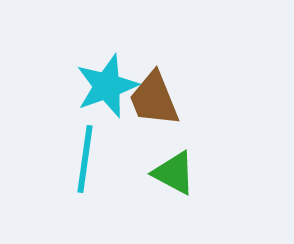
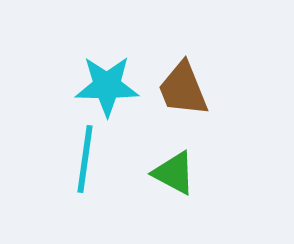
cyan star: rotated 20 degrees clockwise
brown trapezoid: moved 29 px right, 10 px up
